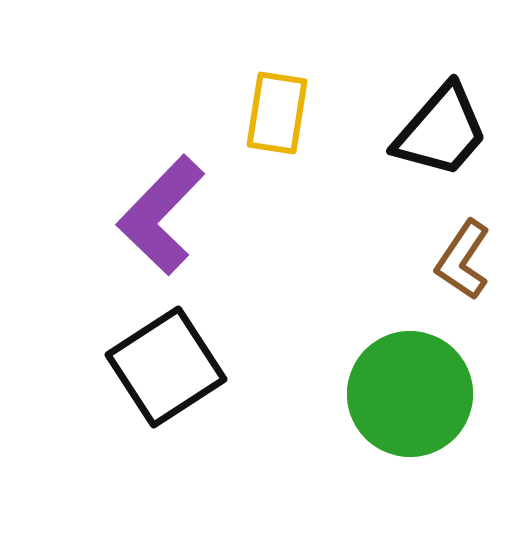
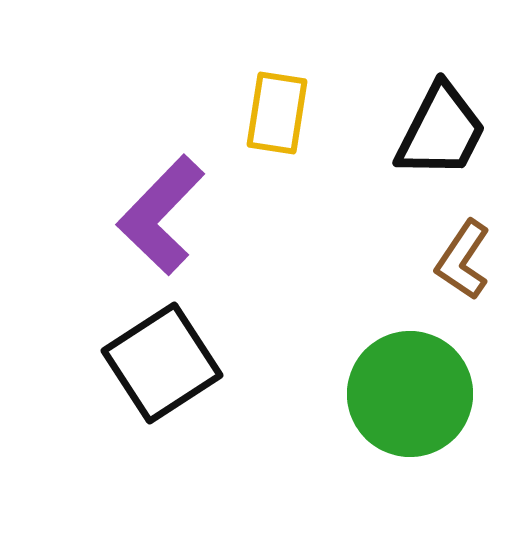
black trapezoid: rotated 14 degrees counterclockwise
black square: moved 4 px left, 4 px up
